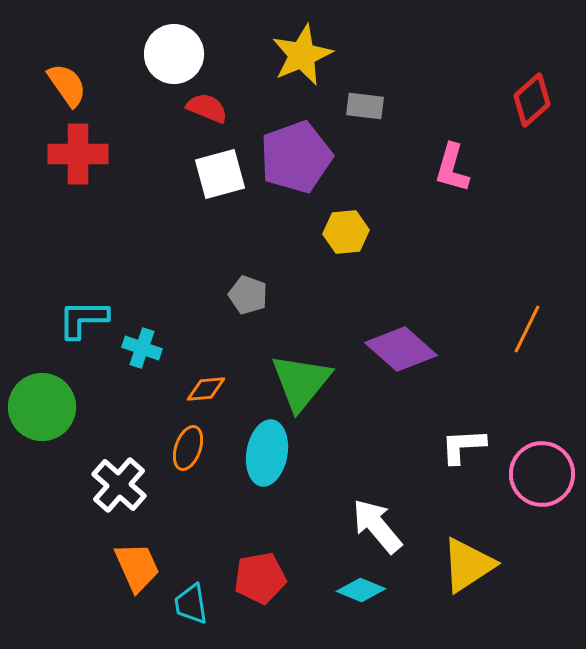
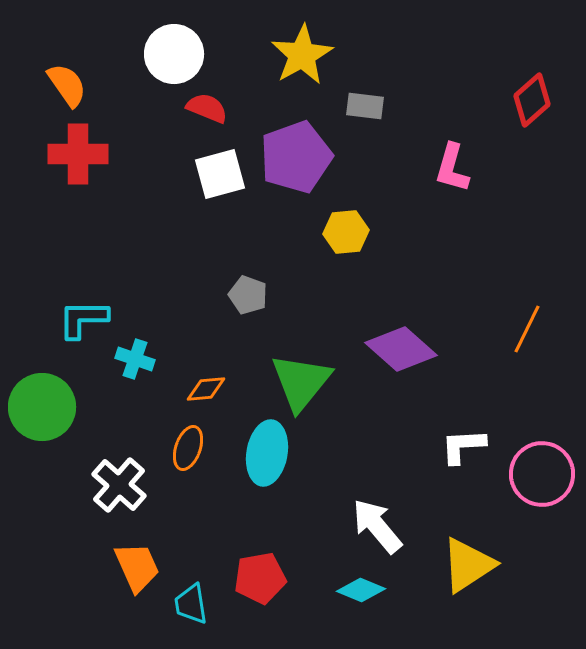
yellow star: rotated 6 degrees counterclockwise
cyan cross: moved 7 px left, 11 px down
